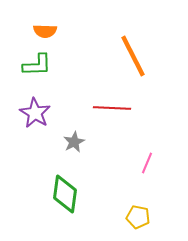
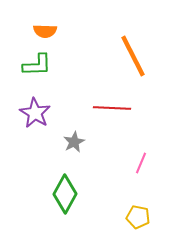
pink line: moved 6 px left
green diamond: rotated 21 degrees clockwise
